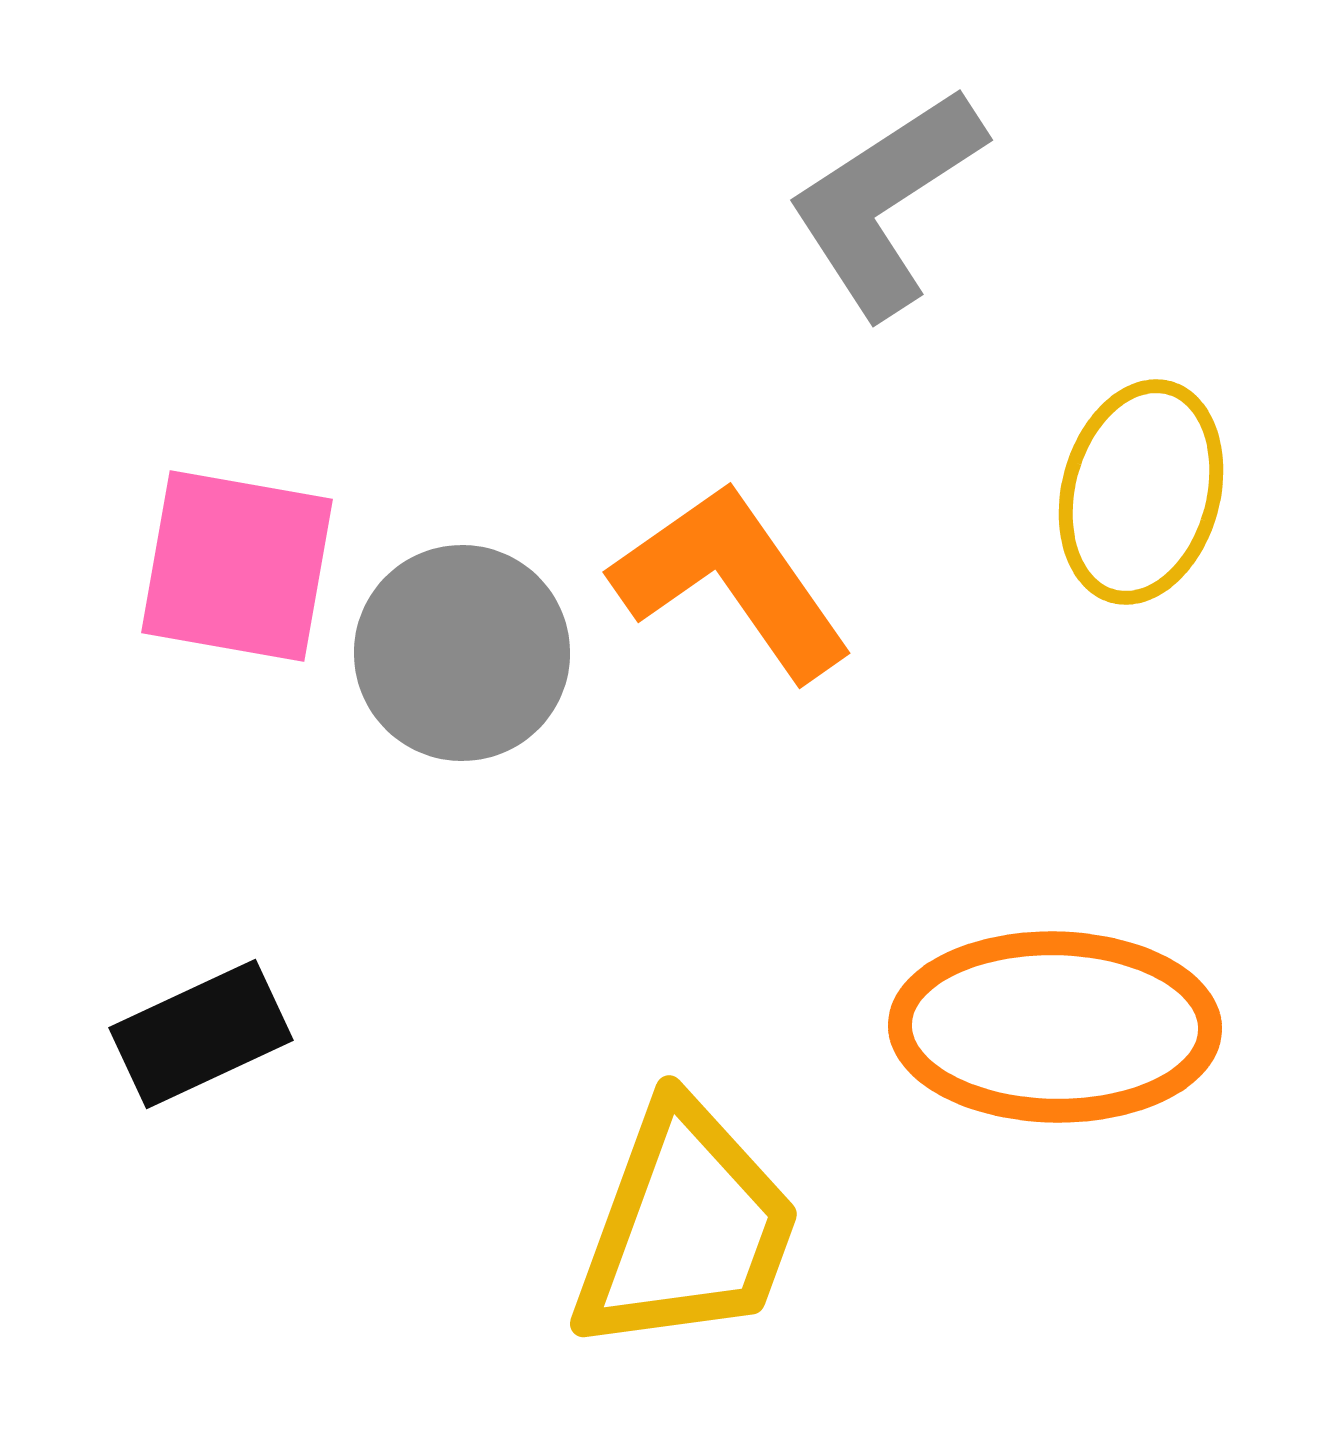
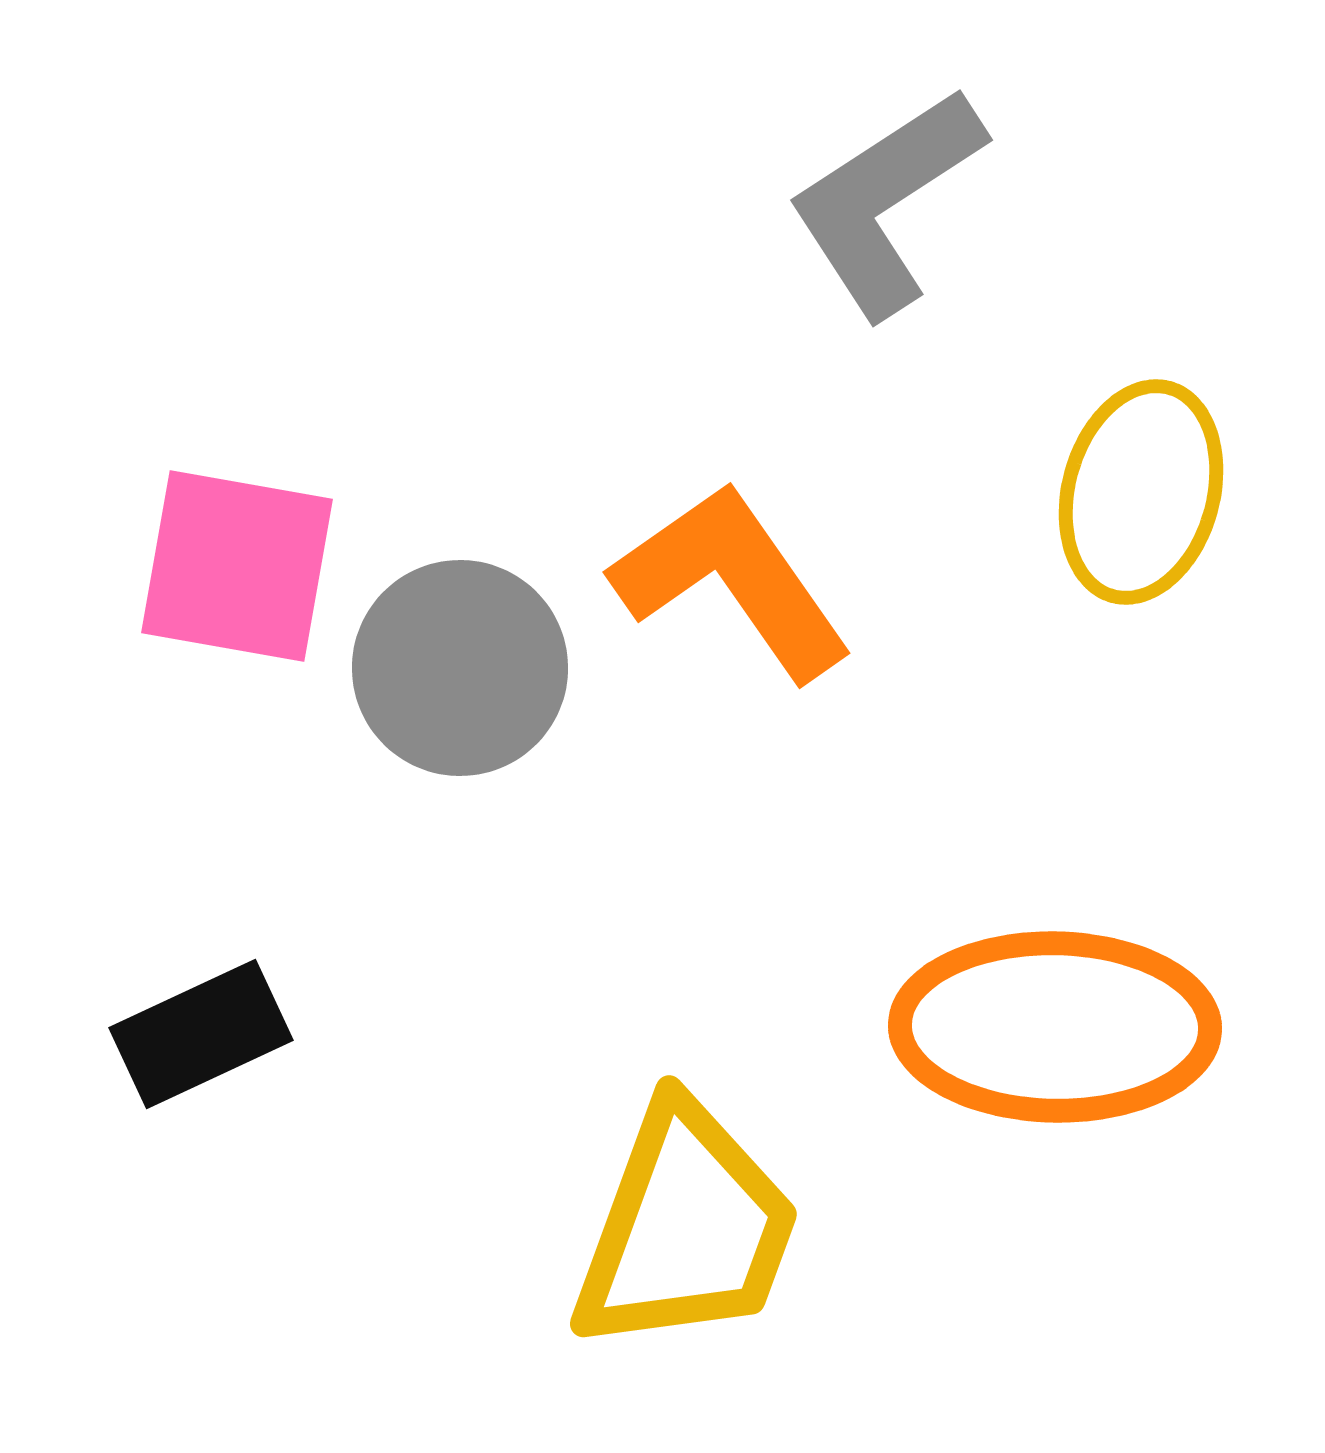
gray circle: moved 2 px left, 15 px down
